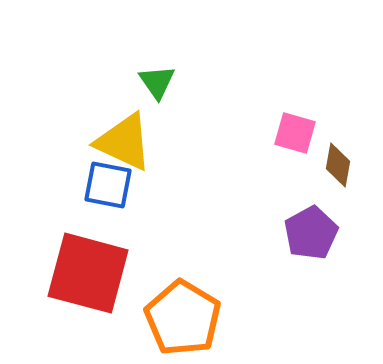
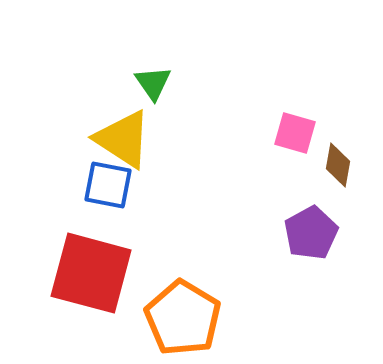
green triangle: moved 4 px left, 1 px down
yellow triangle: moved 1 px left, 3 px up; rotated 8 degrees clockwise
red square: moved 3 px right
